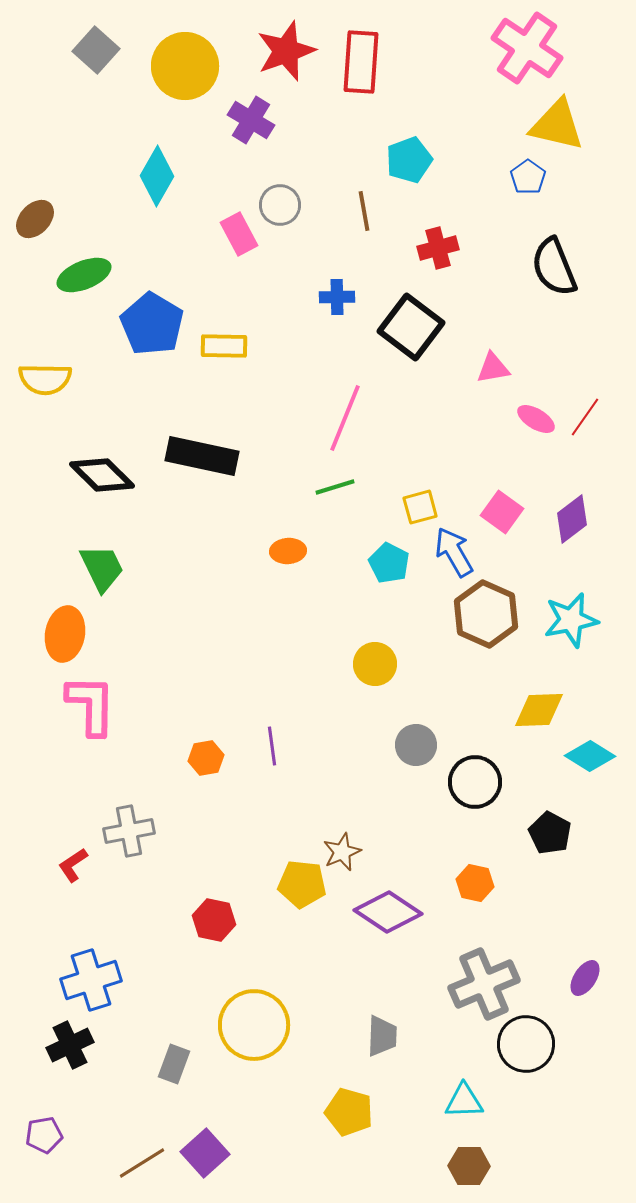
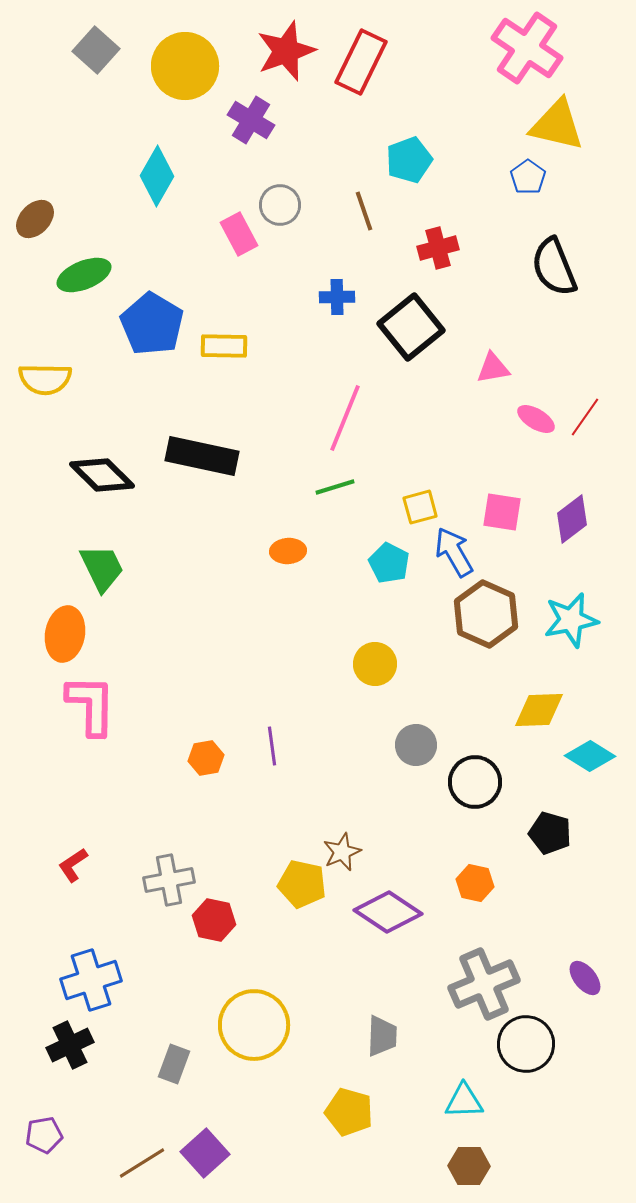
red rectangle at (361, 62): rotated 22 degrees clockwise
brown line at (364, 211): rotated 9 degrees counterclockwise
black square at (411, 327): rotated 14 degrees clockwise
pink square at (502, 512): rotated 27 degrees counterclockwise
gray cross at (129, 831): moved 40 px right, 49 px down
black pentagon at (550, 833): rotated 12 degrees counterclockwise
yellow pentagon at (302, 884): rotated 6 degrees clockwise
purple ellipse at (585, 978): rotated 72 degrees counterclockwise
